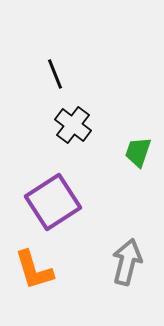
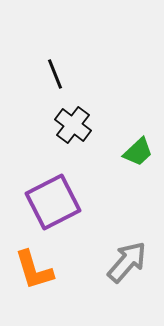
green trapezoid: rotated 152 degrees counterclockwise
purple square: rotated 6 degrees clockwise
gray arrow: rotated 27 degrees clockwise
